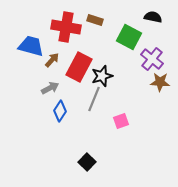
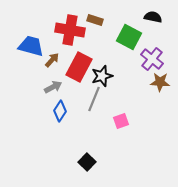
red cross: moved 4 px right, 3 px down
gray arrow: moved 3 px right, 1 px up
